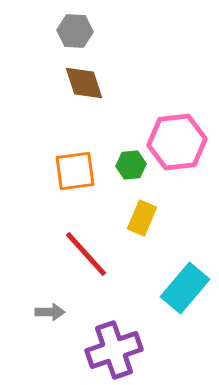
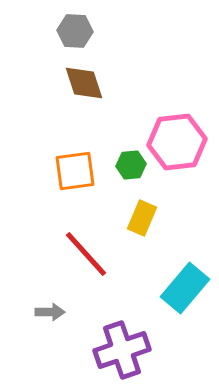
purple cross: moved 8 px right
